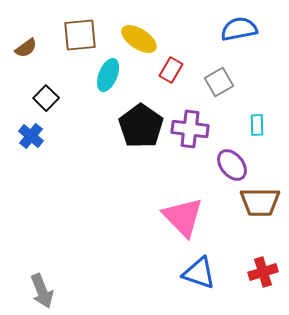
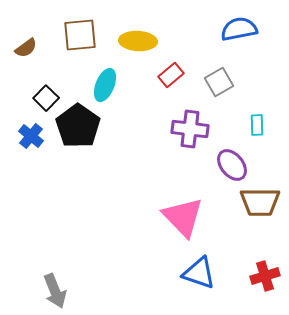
yellow ellipse: moved 1 px left, 2 px down; rotated 30 degrees counterclockwise
red rectangle: moved 5 px down; rotated 20 degrees clockwise
cyan ellipse: moved 3 px left, 10 px down
black pentagon: moved 63 px left
red cross: moved 2 px right, 4 px down
gray arrow: moved 13 px right
